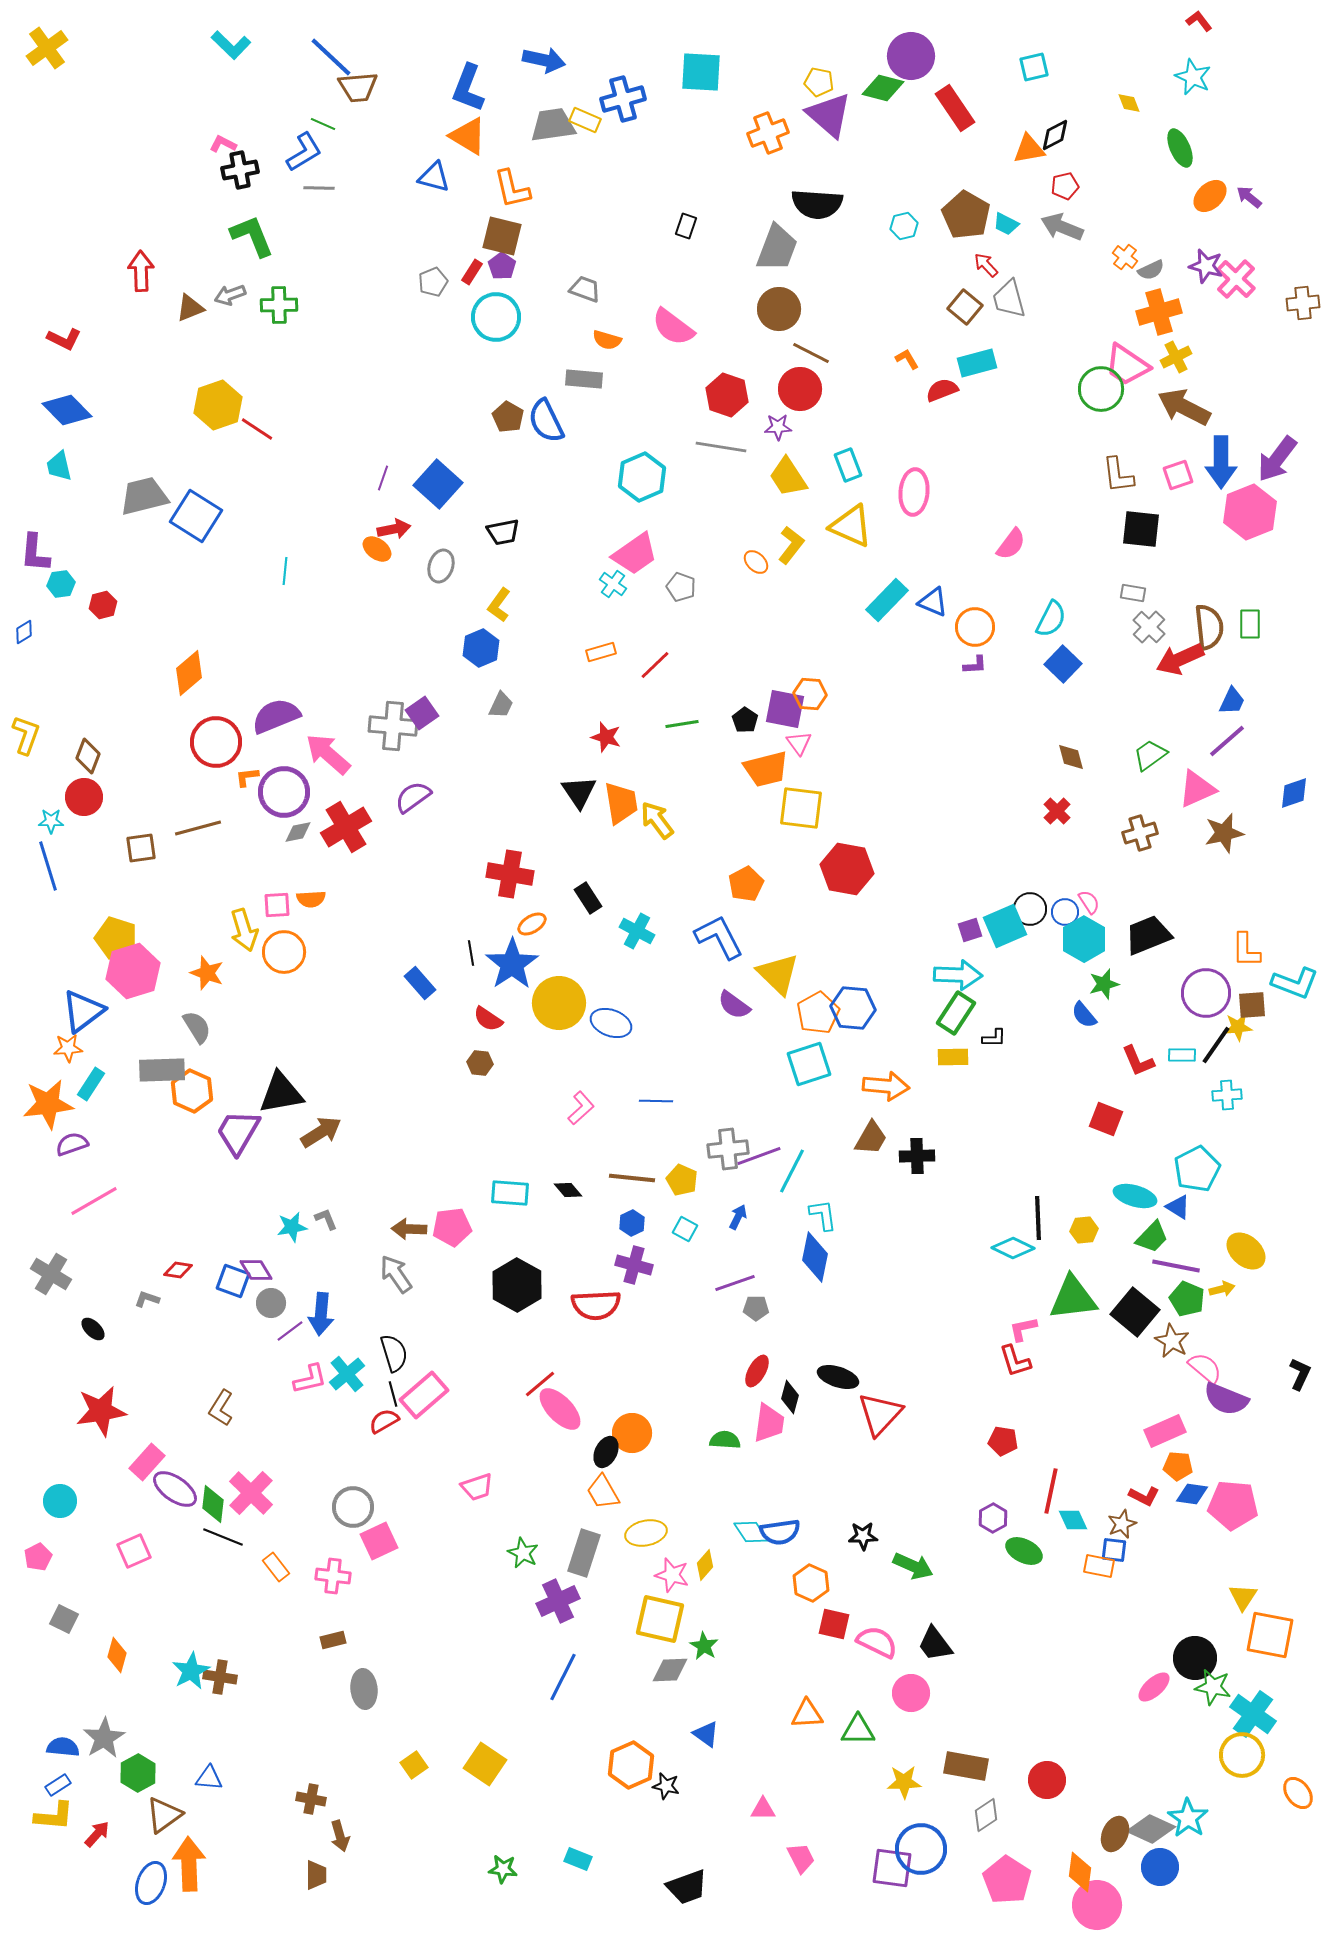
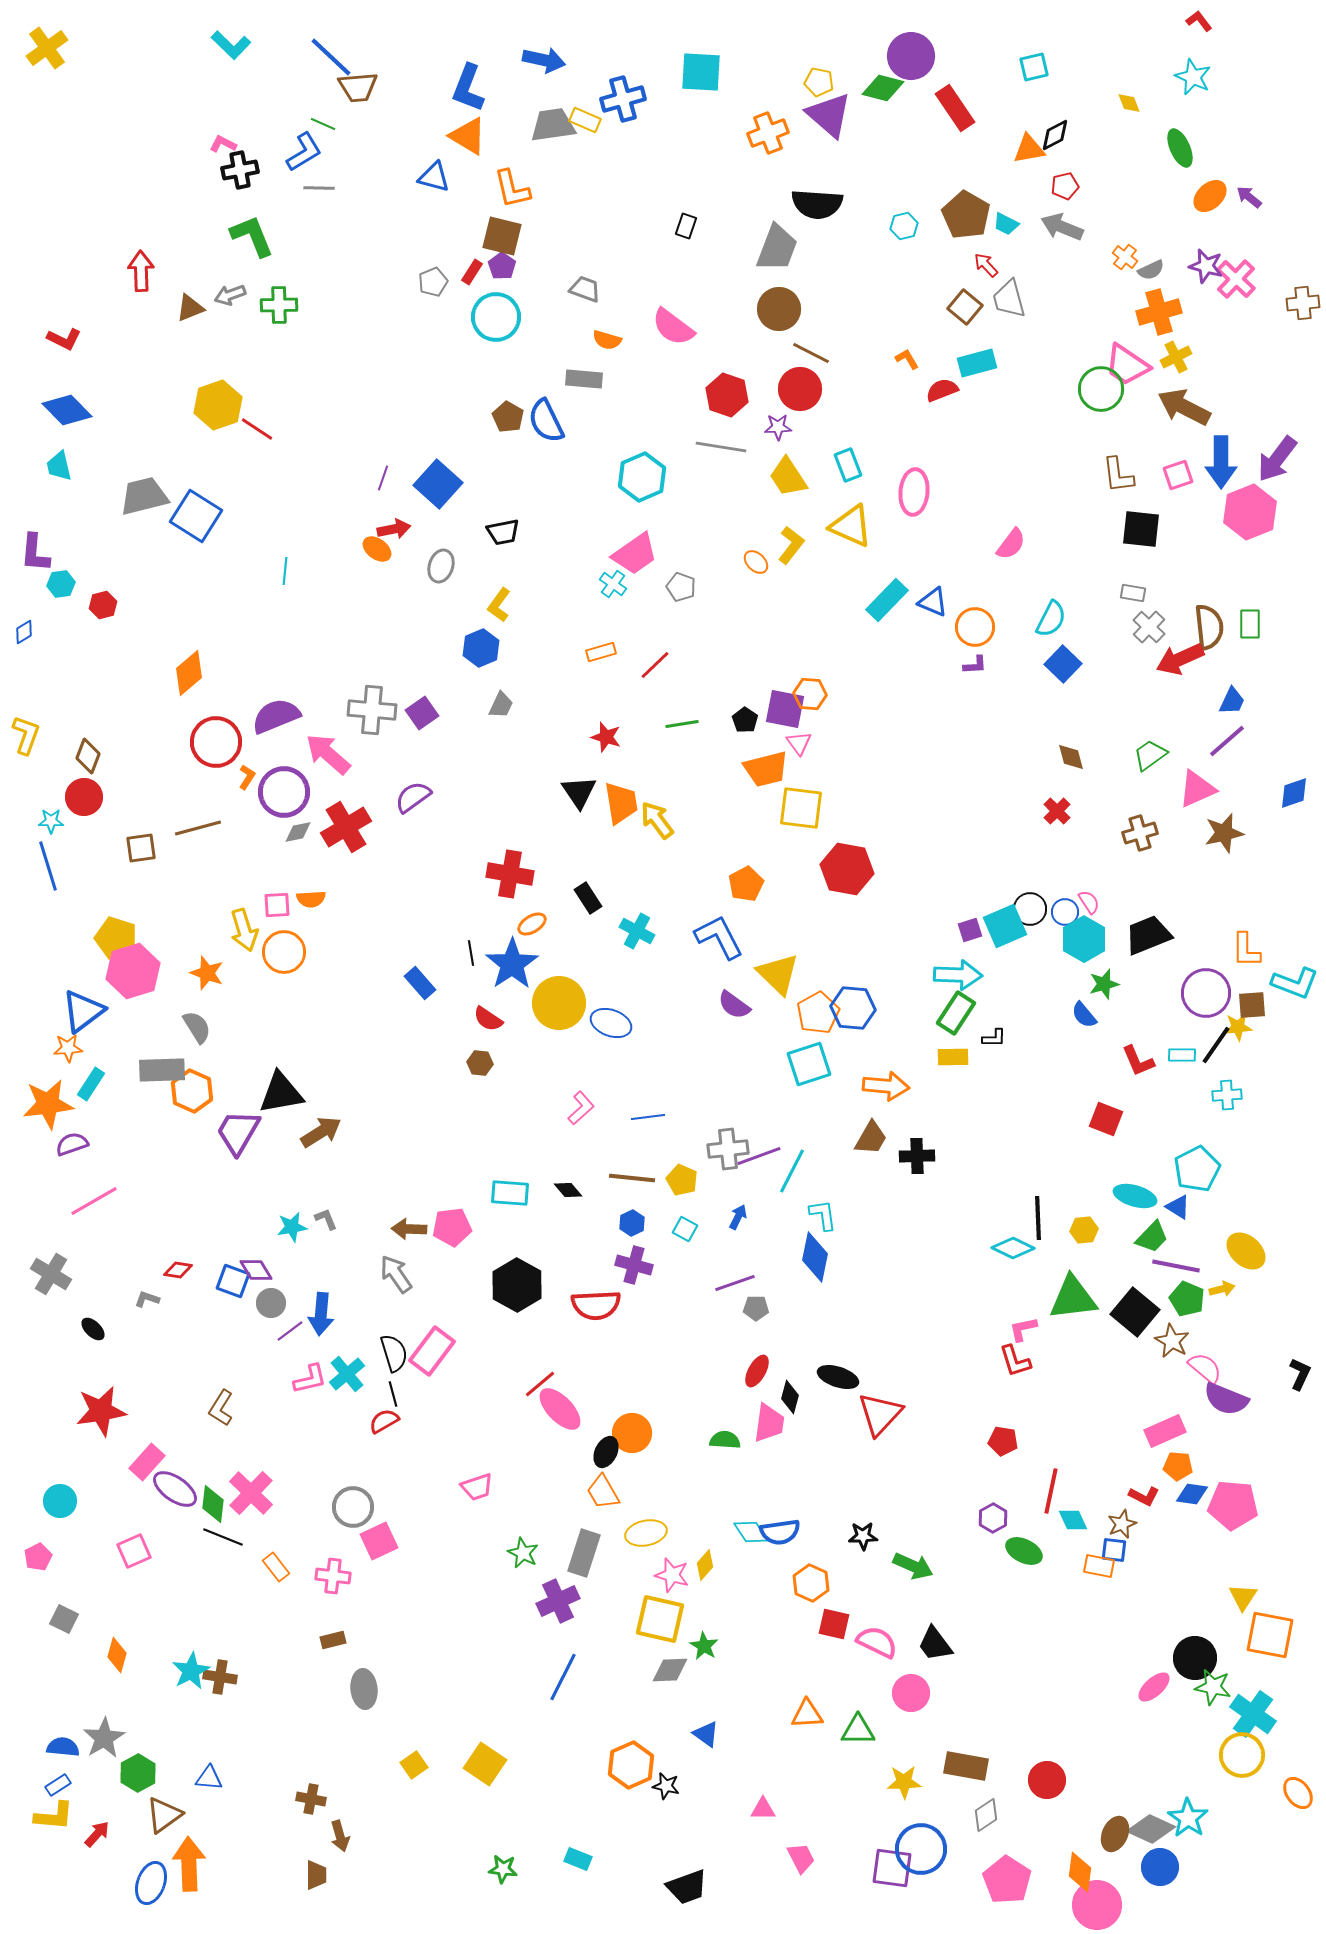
gray cross at (393, 726): moved 21 px left, 16 px up
orange L-shape at (247, 777): rotated 130 degrees clockwise
blue line at (656, 1101): moved 8 px left, 16 px down; rotated 8 degrees counterclockwise
pink rectangle at (424, 1395): moved 8 px right, 44 px up; rotated 12 degrees counterclockwise
